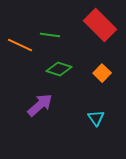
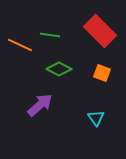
red rectangle: moved 6 px down
green diamond: rotated 10 degrees clockwise
orange square: rotated 24 degrees counterclockwise
